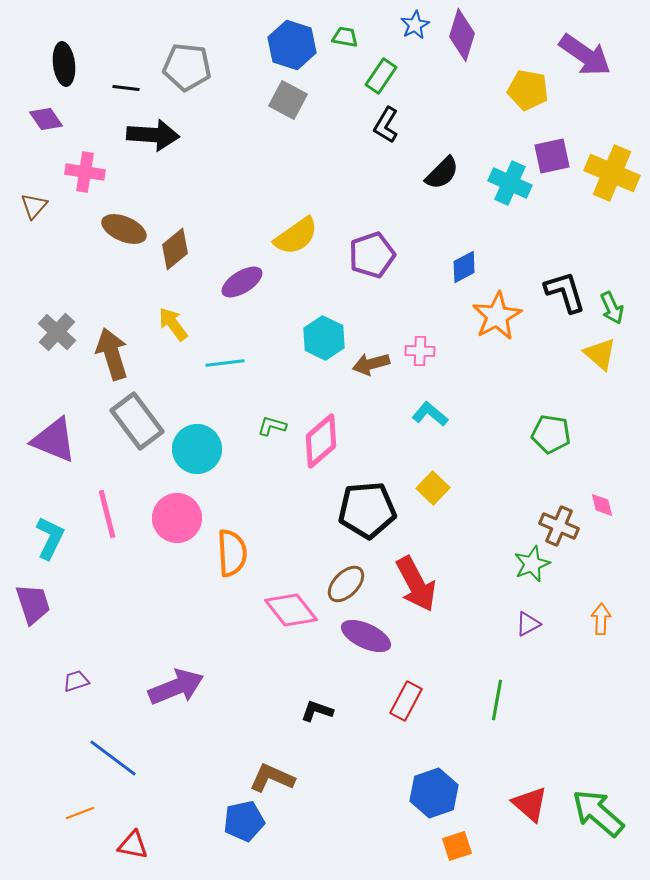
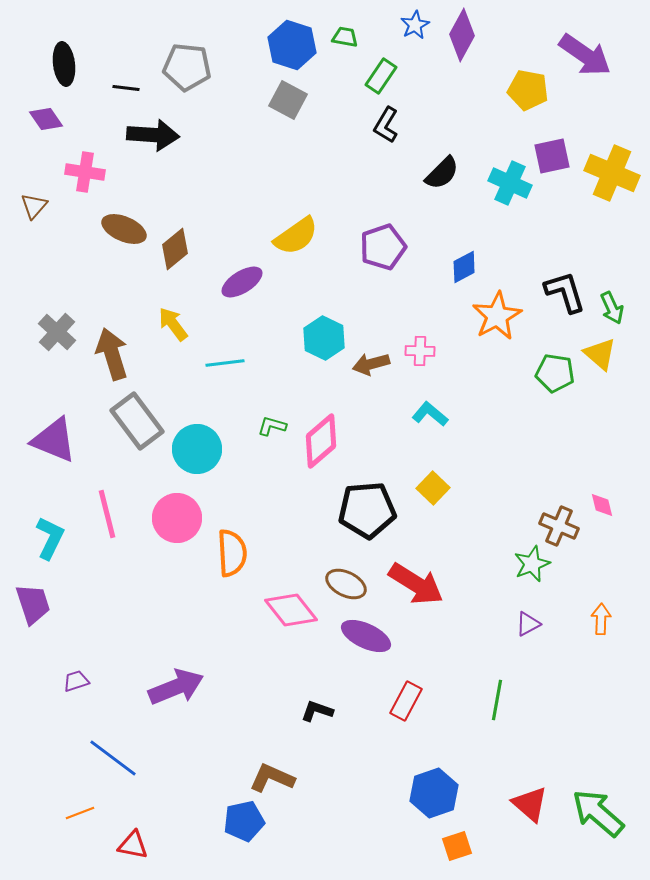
purple diamond at (462, 35): rotated 12 degrees clockwise
purple pentagon at (372, 255): moved 11 px right, 8 px up
green pentagon at (551, 434): moved 4 px right, 61 px up
brown ellipse at (346, 584): rotated 72 degrees clockwise
red arrow at (416, 584): rotated 30 degrees counterclockwise
